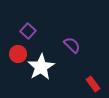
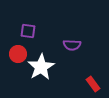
purple square: rotated 35 degrees counterclockwise
purple semicircle: rotated 138 degrees clockwise
